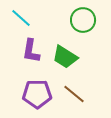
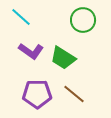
cyan line: moved 1 px up
purple L-shape: rotated 65 degrees counterclockwise
green trapezoid: moved 2 px left, 1 px down
